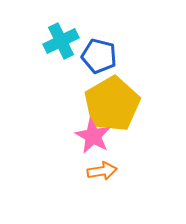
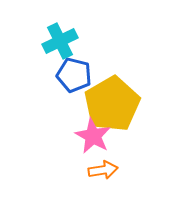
cyan cross: moved 1 px left
blue pentagon: moved 25 px left, 19 px down
orange arrow: moved 1 px right, 1 px up
